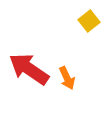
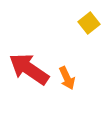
yellow square: moved 2 px down
